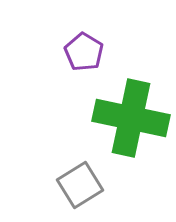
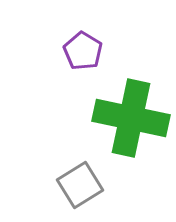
purple pentagon: moved 1 px left, 1 px up
